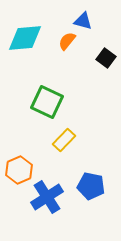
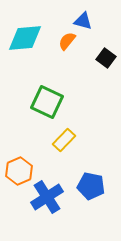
orange hexagon: moved 1 px down
